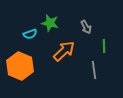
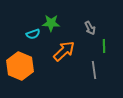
green star: moved 1 px right; rotated 12 degrees counterclockwise
gray arrow: moved 4 px right, 1 px down
cyan semicircle: moved 3 px right
